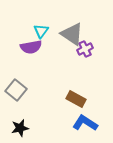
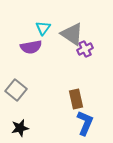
cyan triangle: moved 2 px right, 3 px up
brown rectangle: rotated 48 degrees clockwise
blue L-shape: rotated 80 degrees clockwise
